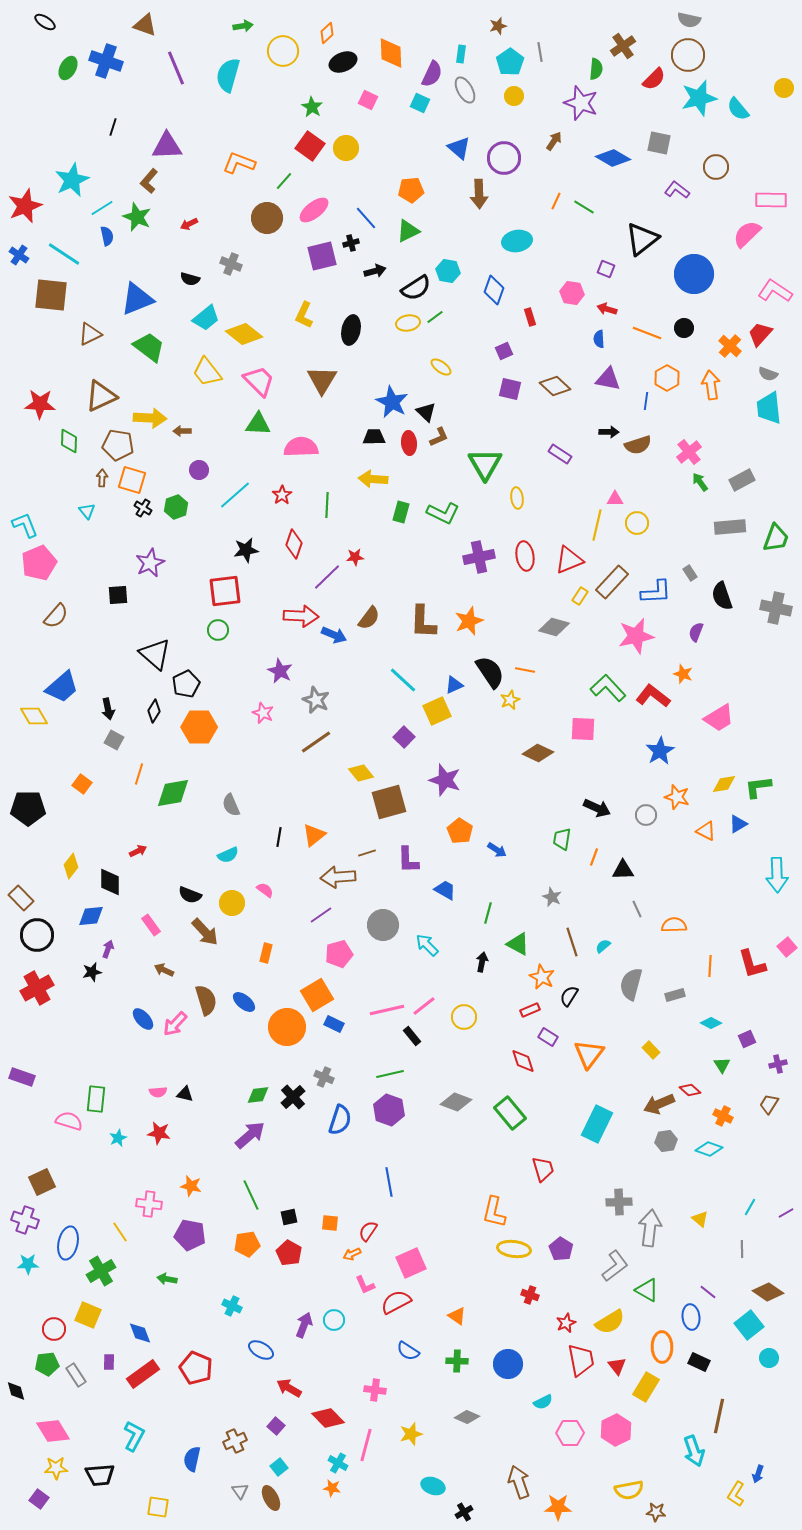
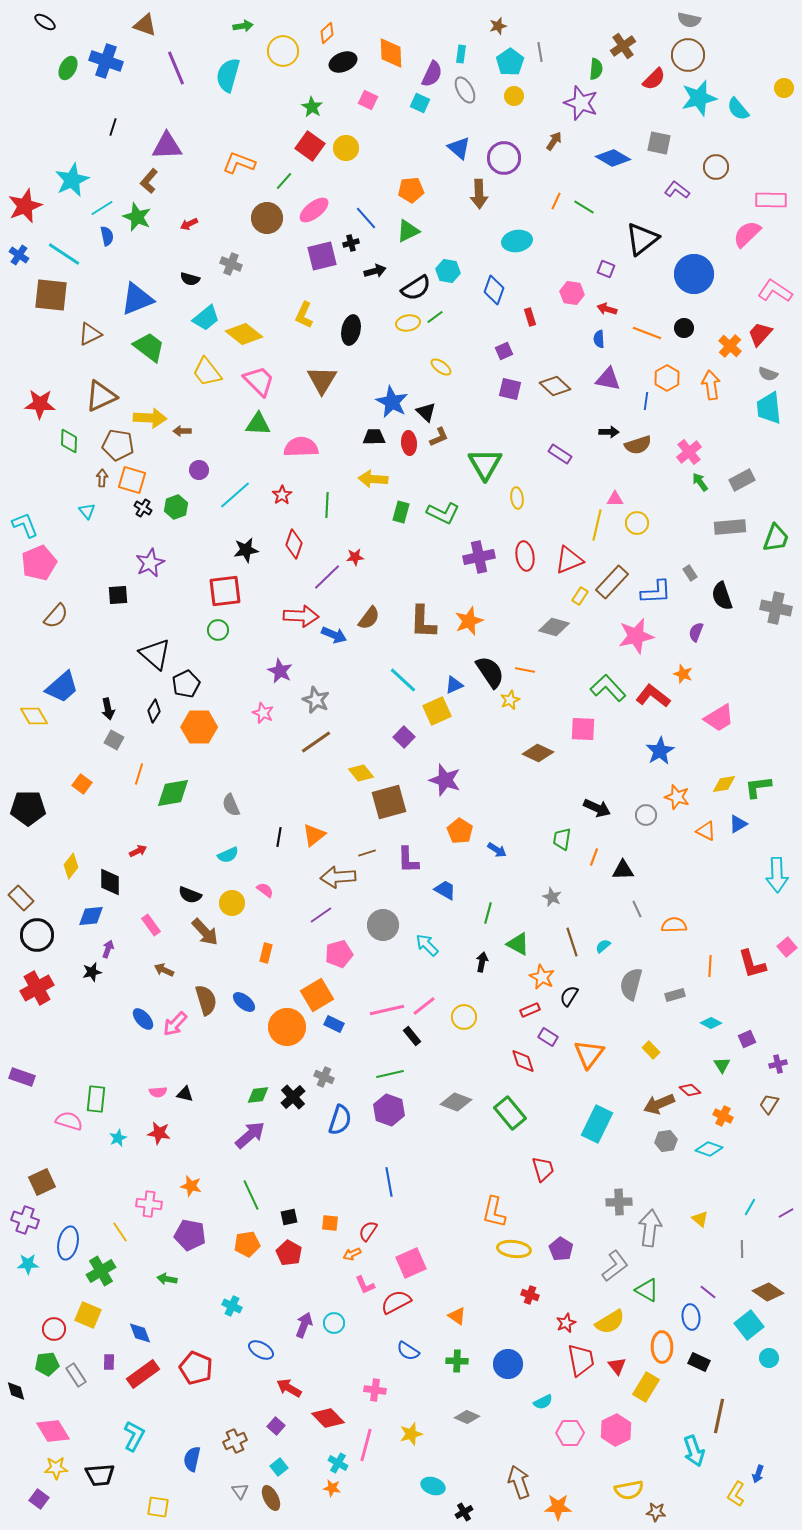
cyan circle at (334, 1320): moved 3 px down
